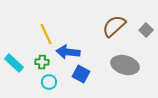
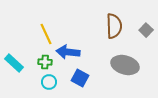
brown semicircle: rotated 130 degrees clockwise
green cross: moved 3 px right
blue square: moved 1 px left, 4 px down
